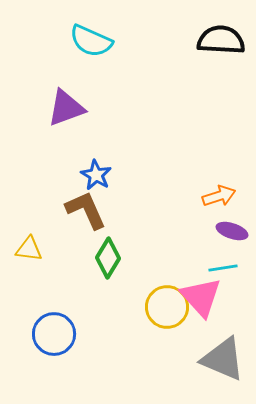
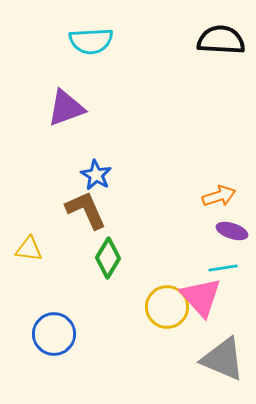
cyan semicircle: rotated 27 degrees counterclockwise
